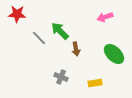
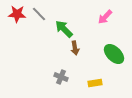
pink arrow: rotated 28 degrees counterclockwise
green arrow: moved 4 px right, 2 px up
gray line: moved 24 px up
brown arrow: moved 1 px left, 1 px up
